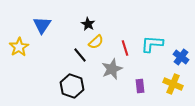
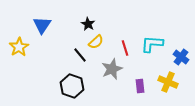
yellow cross: moved 5 px left, 2 px up
